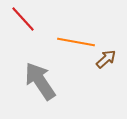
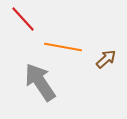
orange line: moved 13 px left, 5 px down
gray arrow: moved 1 px down
